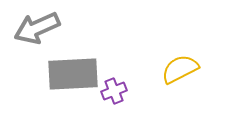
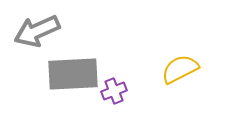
gray arrow: moved 3 px down
